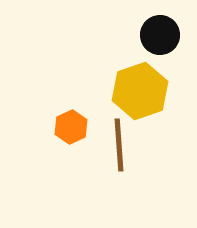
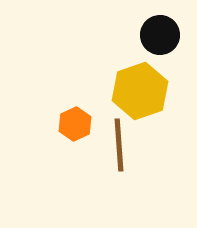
orange hexagon: moved 4 px right, 3 px up
